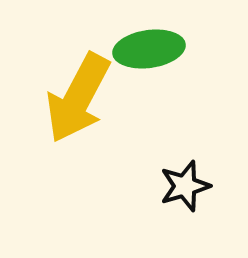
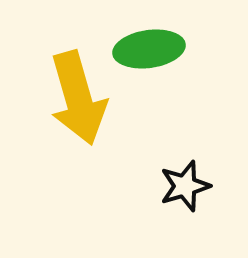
yellow arrow: rotated 44 degrees counterclockwise
